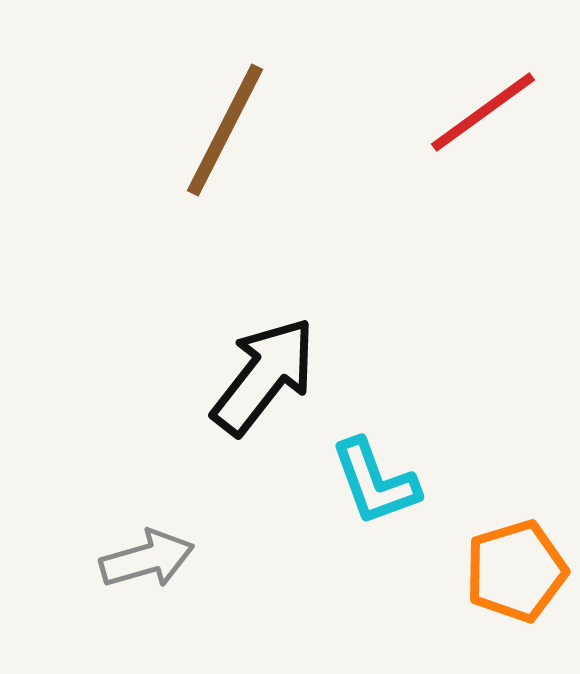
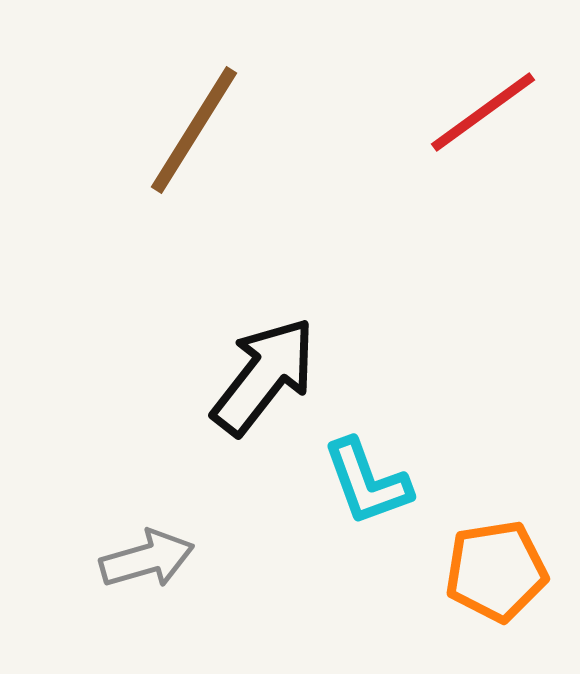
brown line: moved 31 px left; rotated 5 degrees clockwise
cyan L-shape: moved 8 px left
orange pentagon: moved 20 px left; rotated 8 degrees clockwise
